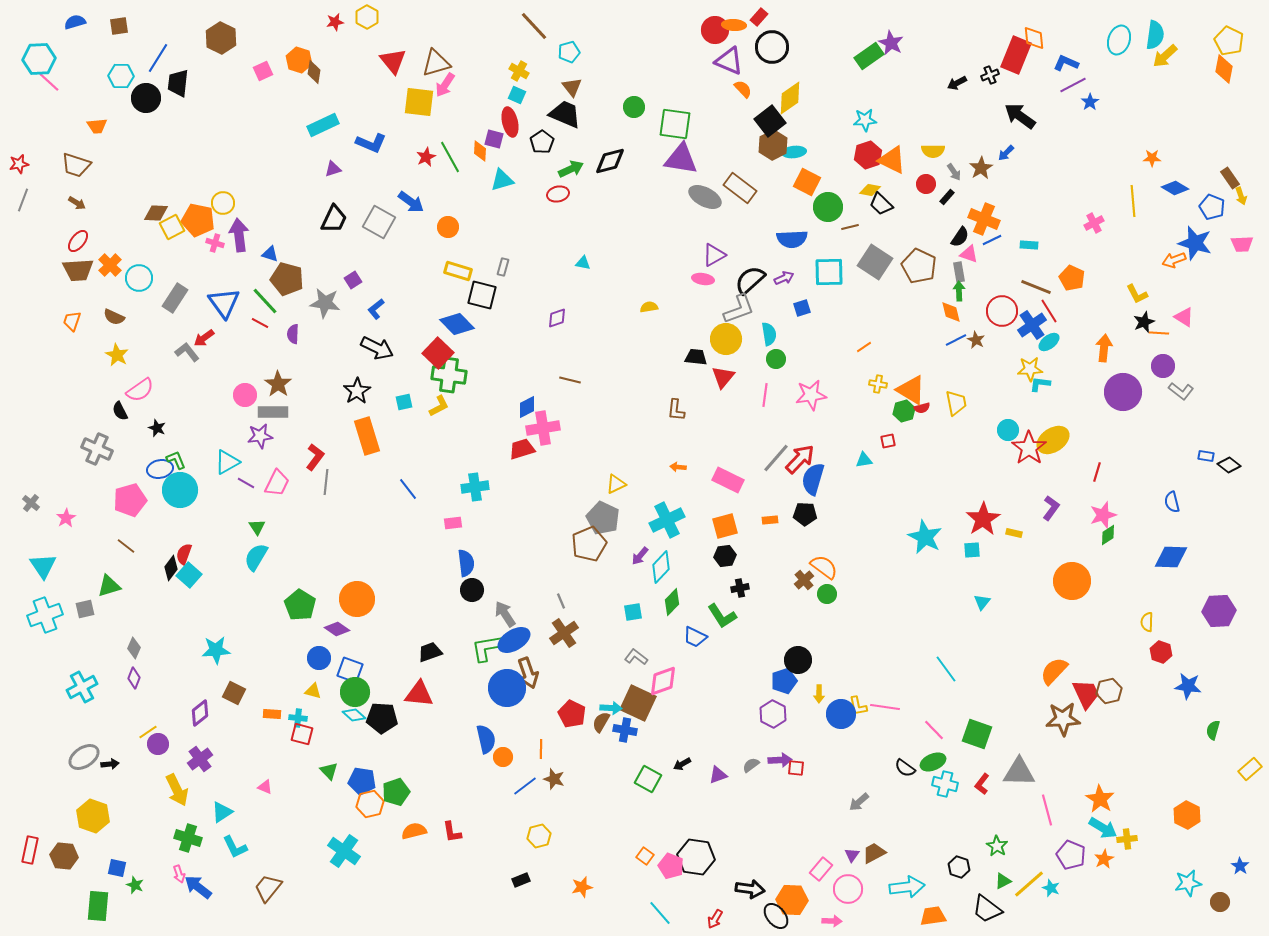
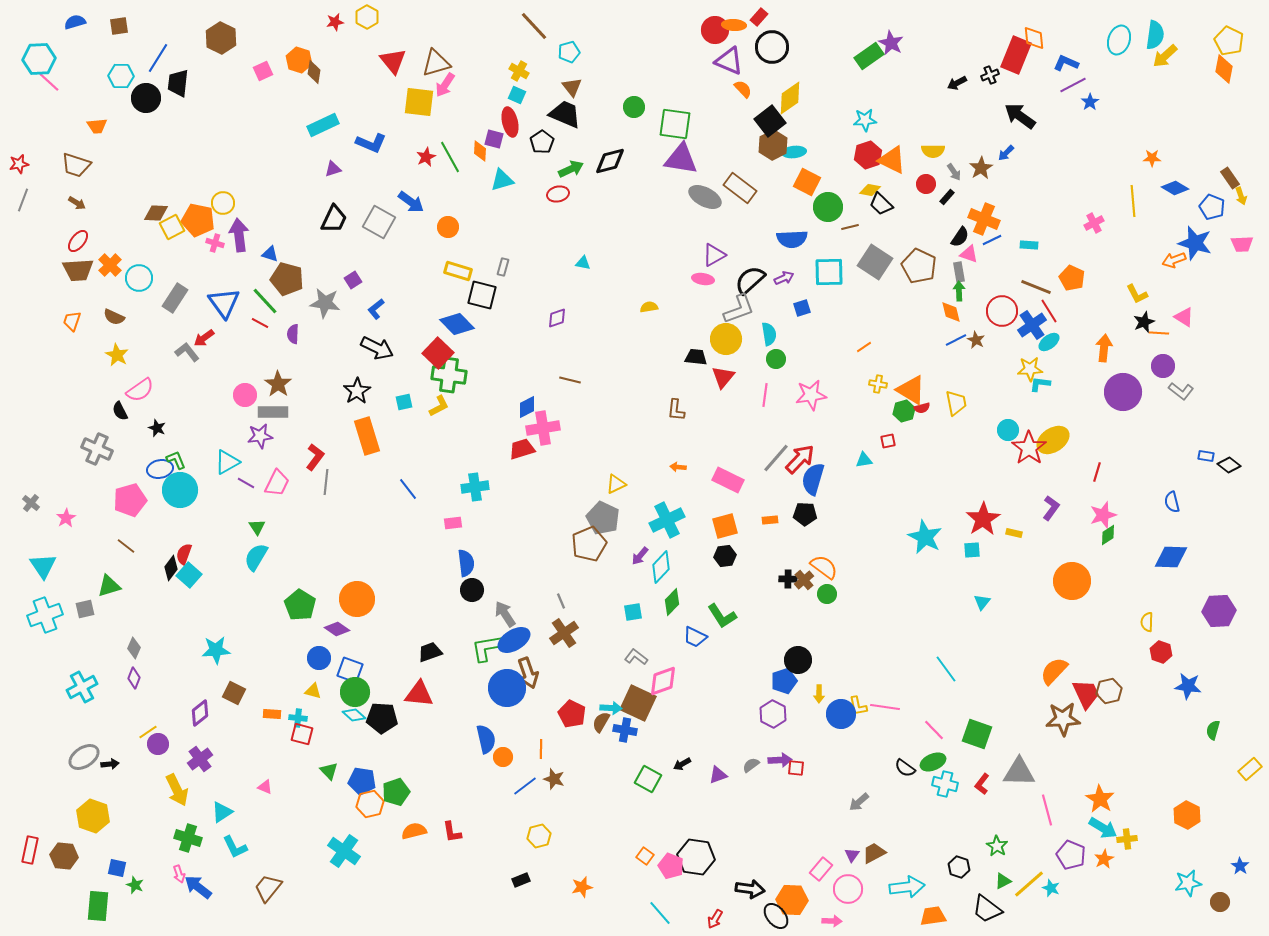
black cross at (740, 588): moved 48 px right, 9 px up; rotated 12 degrees clockwise
